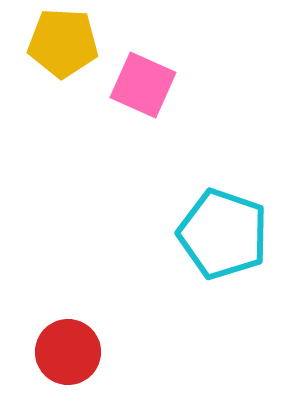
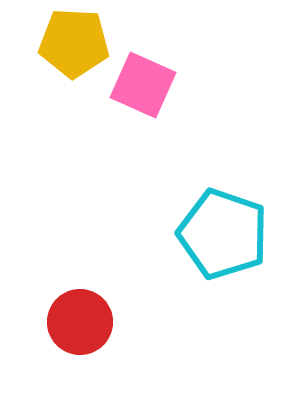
yellow pentagon: moved 11 px right
red circle: moved 12 px right, 30 px up
